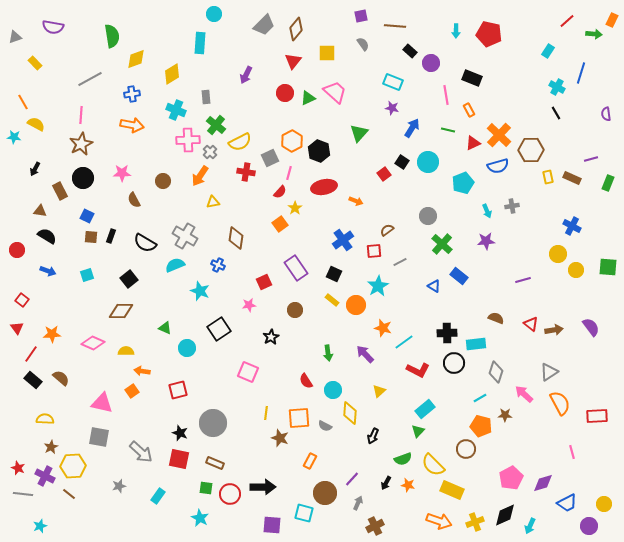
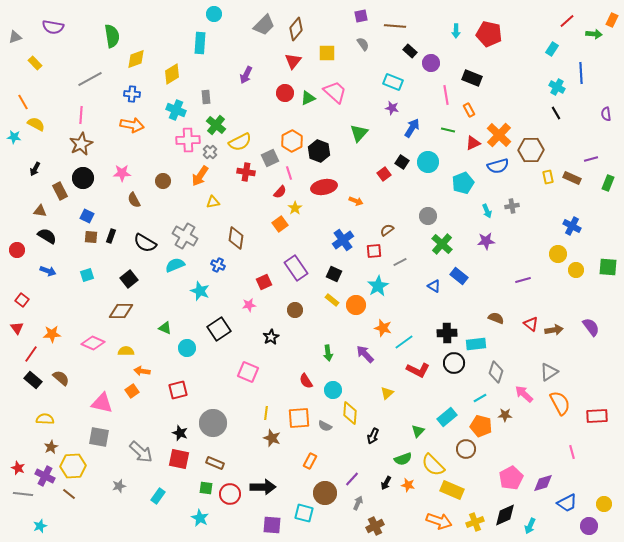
cyan rectangle at (548, 51): moved 4 px right, 2 px up
blue line at (581, 73): rotated 20 degrees counterclockwise
blue cross at (132, 94): rotated 14 degrees clockwise
pink line at (289, 173): rotated 32 degrees counterclockwise
yellow triangle at (379, 391): moved 8 px right, 2 px down
cyan rectangle at (425, 409): moved 22 px right, 8 px down
brown star at (280, 438): moved 8 px left
